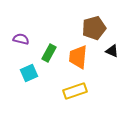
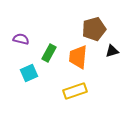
brown pentagon: moved 1 px down
black triangle: rotated 40 degrees counterclockwise
